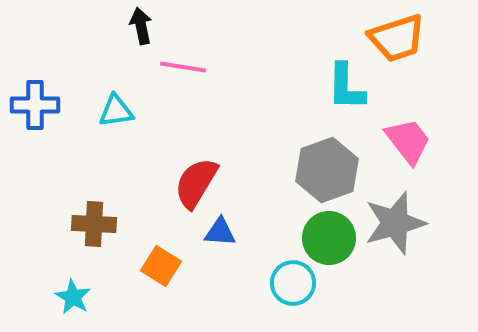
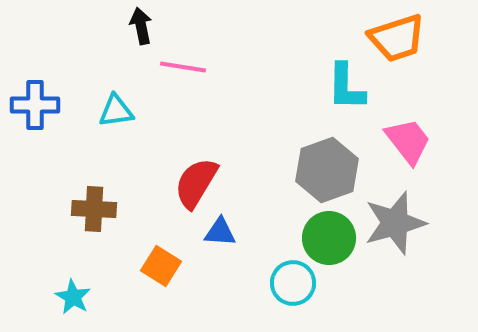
brown cross: moved 15 px up
